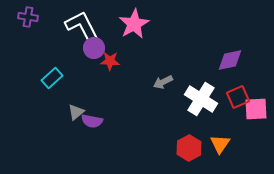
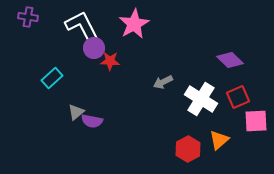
purple diamond: rotated 56 degrees clockwise
pink square: moved 12 px down
orange triangle: moved 1 px left, 4 px up; rotated 15 degrees clockwise
red hexagon: moved 1 px left, 1 px down
